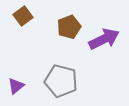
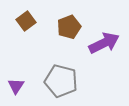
brown square: moved 3 px right, 5 px down
purple arrow: moved 4 px down
purple triangle: rotated 18 degrees counterclockwise
